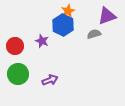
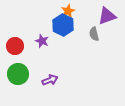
gray semicircle: rotated 88 degrees counterclockwise
